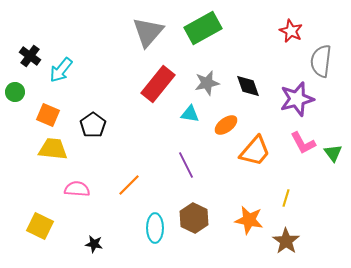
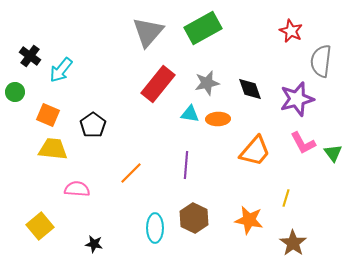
black diamond: moved 2 px right, 3 px down
orange ellipse: moved 8 px left, 6 px up; rotated 35 degrees clockwise
purple line: rotated 32 degrees clockwise
orange line: moved 2 px right, 12 px up
yellow square: rotated 24 degrees clockwise
brown star: moved 7 px right, 2 px down
